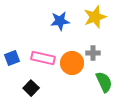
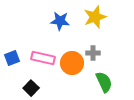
blue star: rotated 12 degrees clockwise
